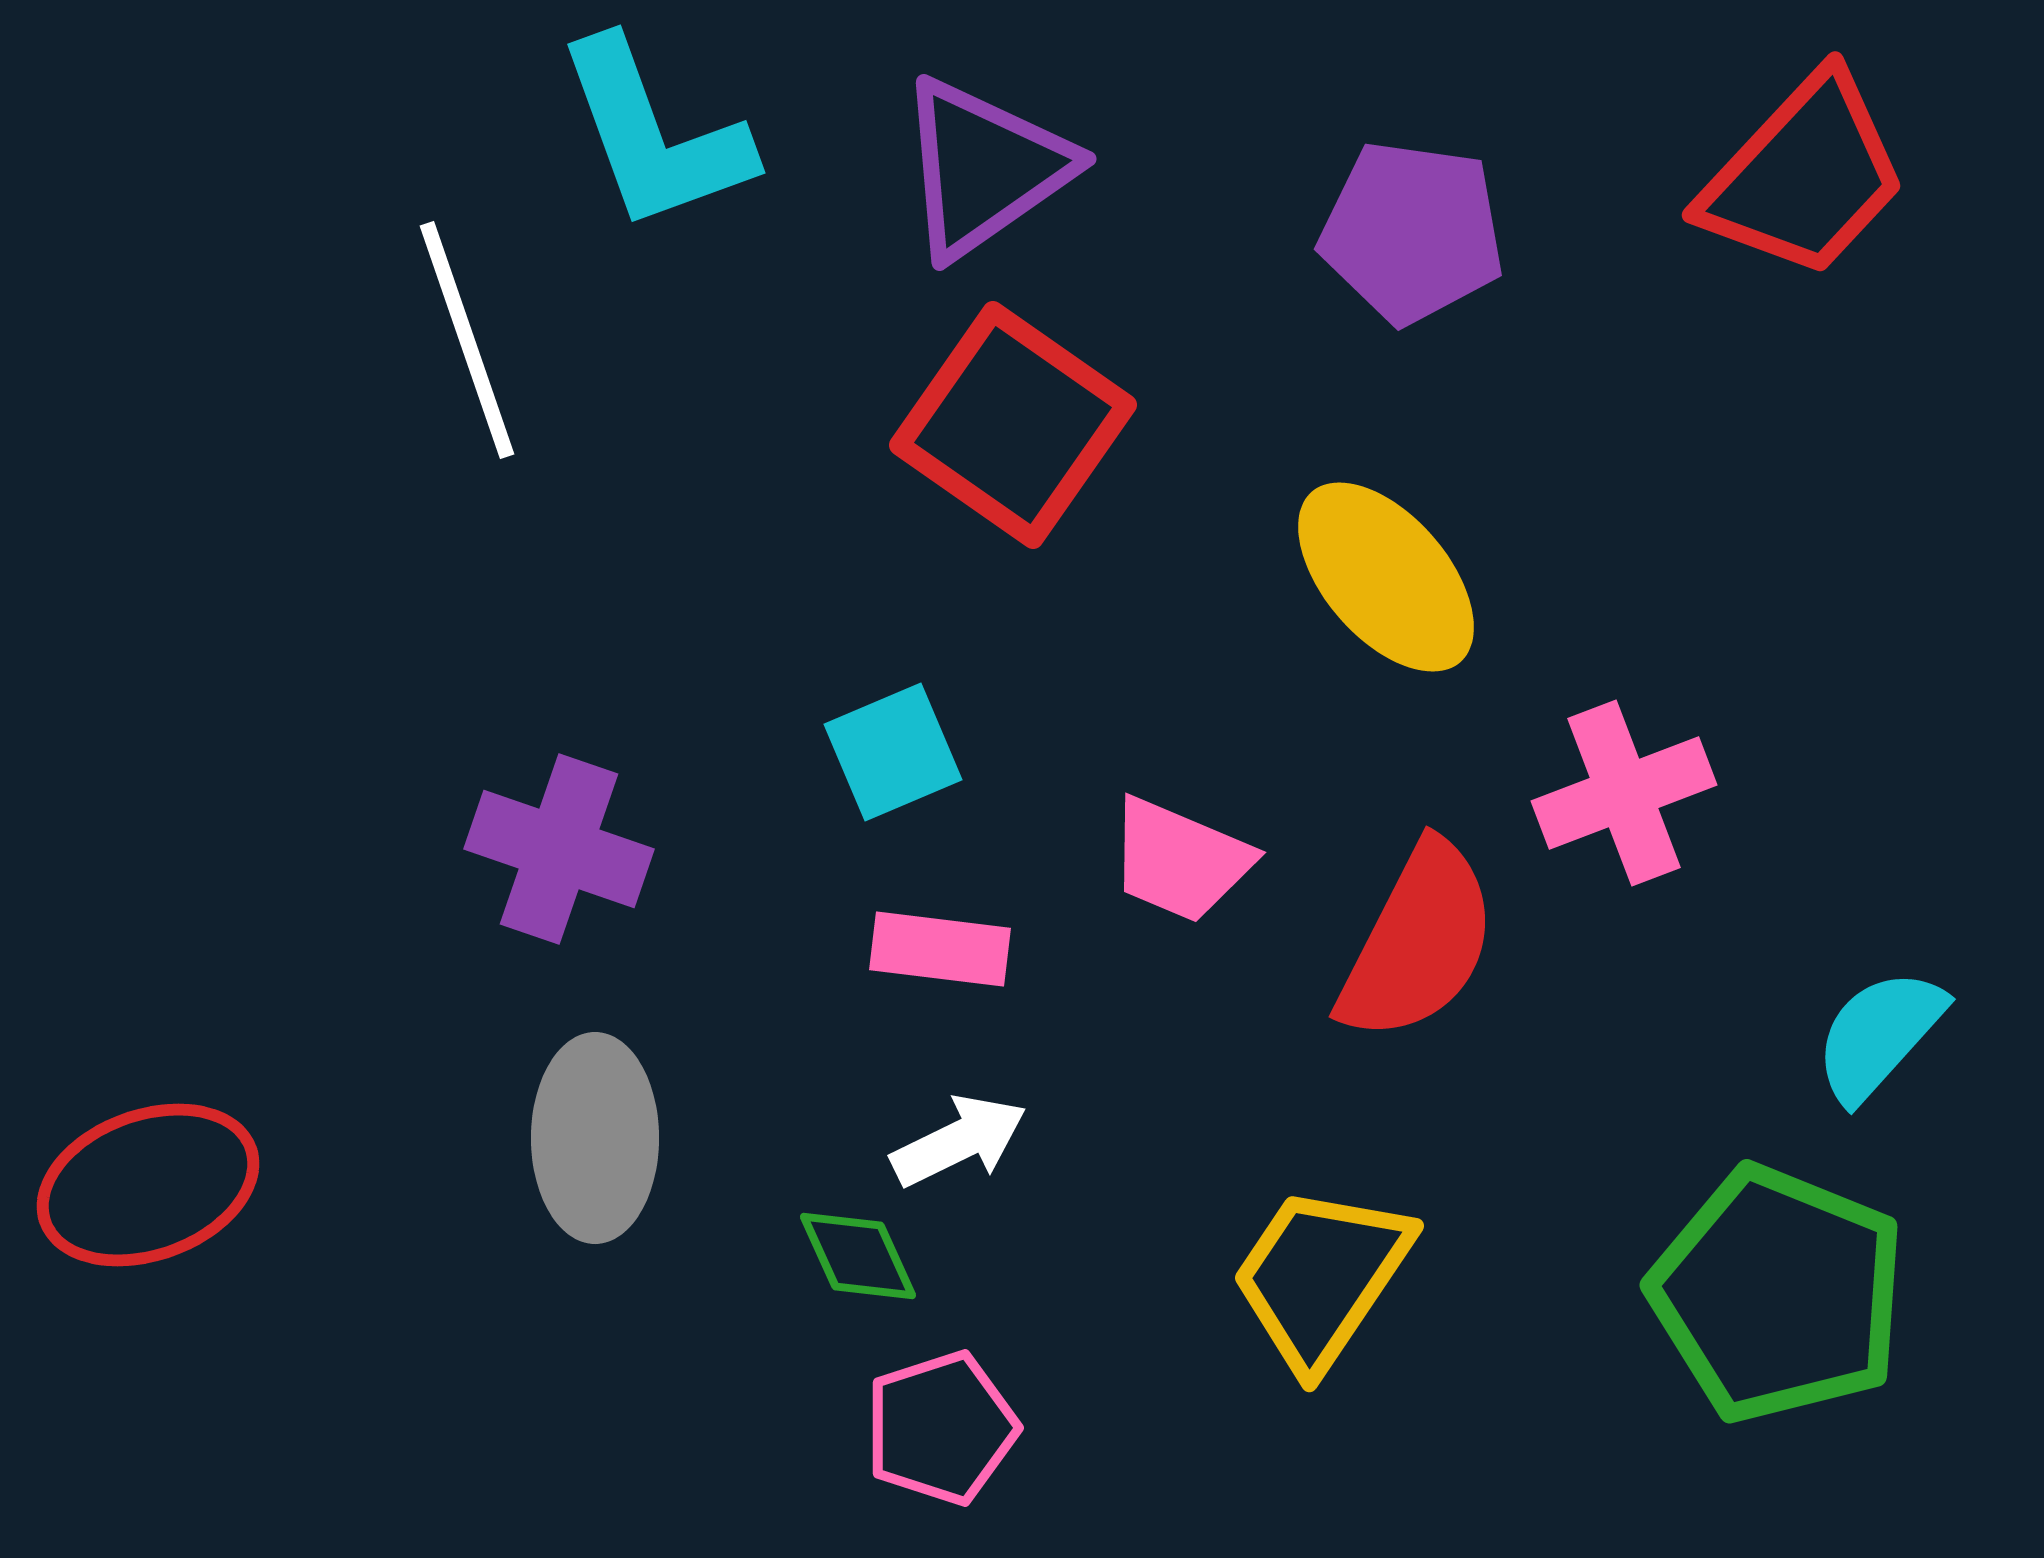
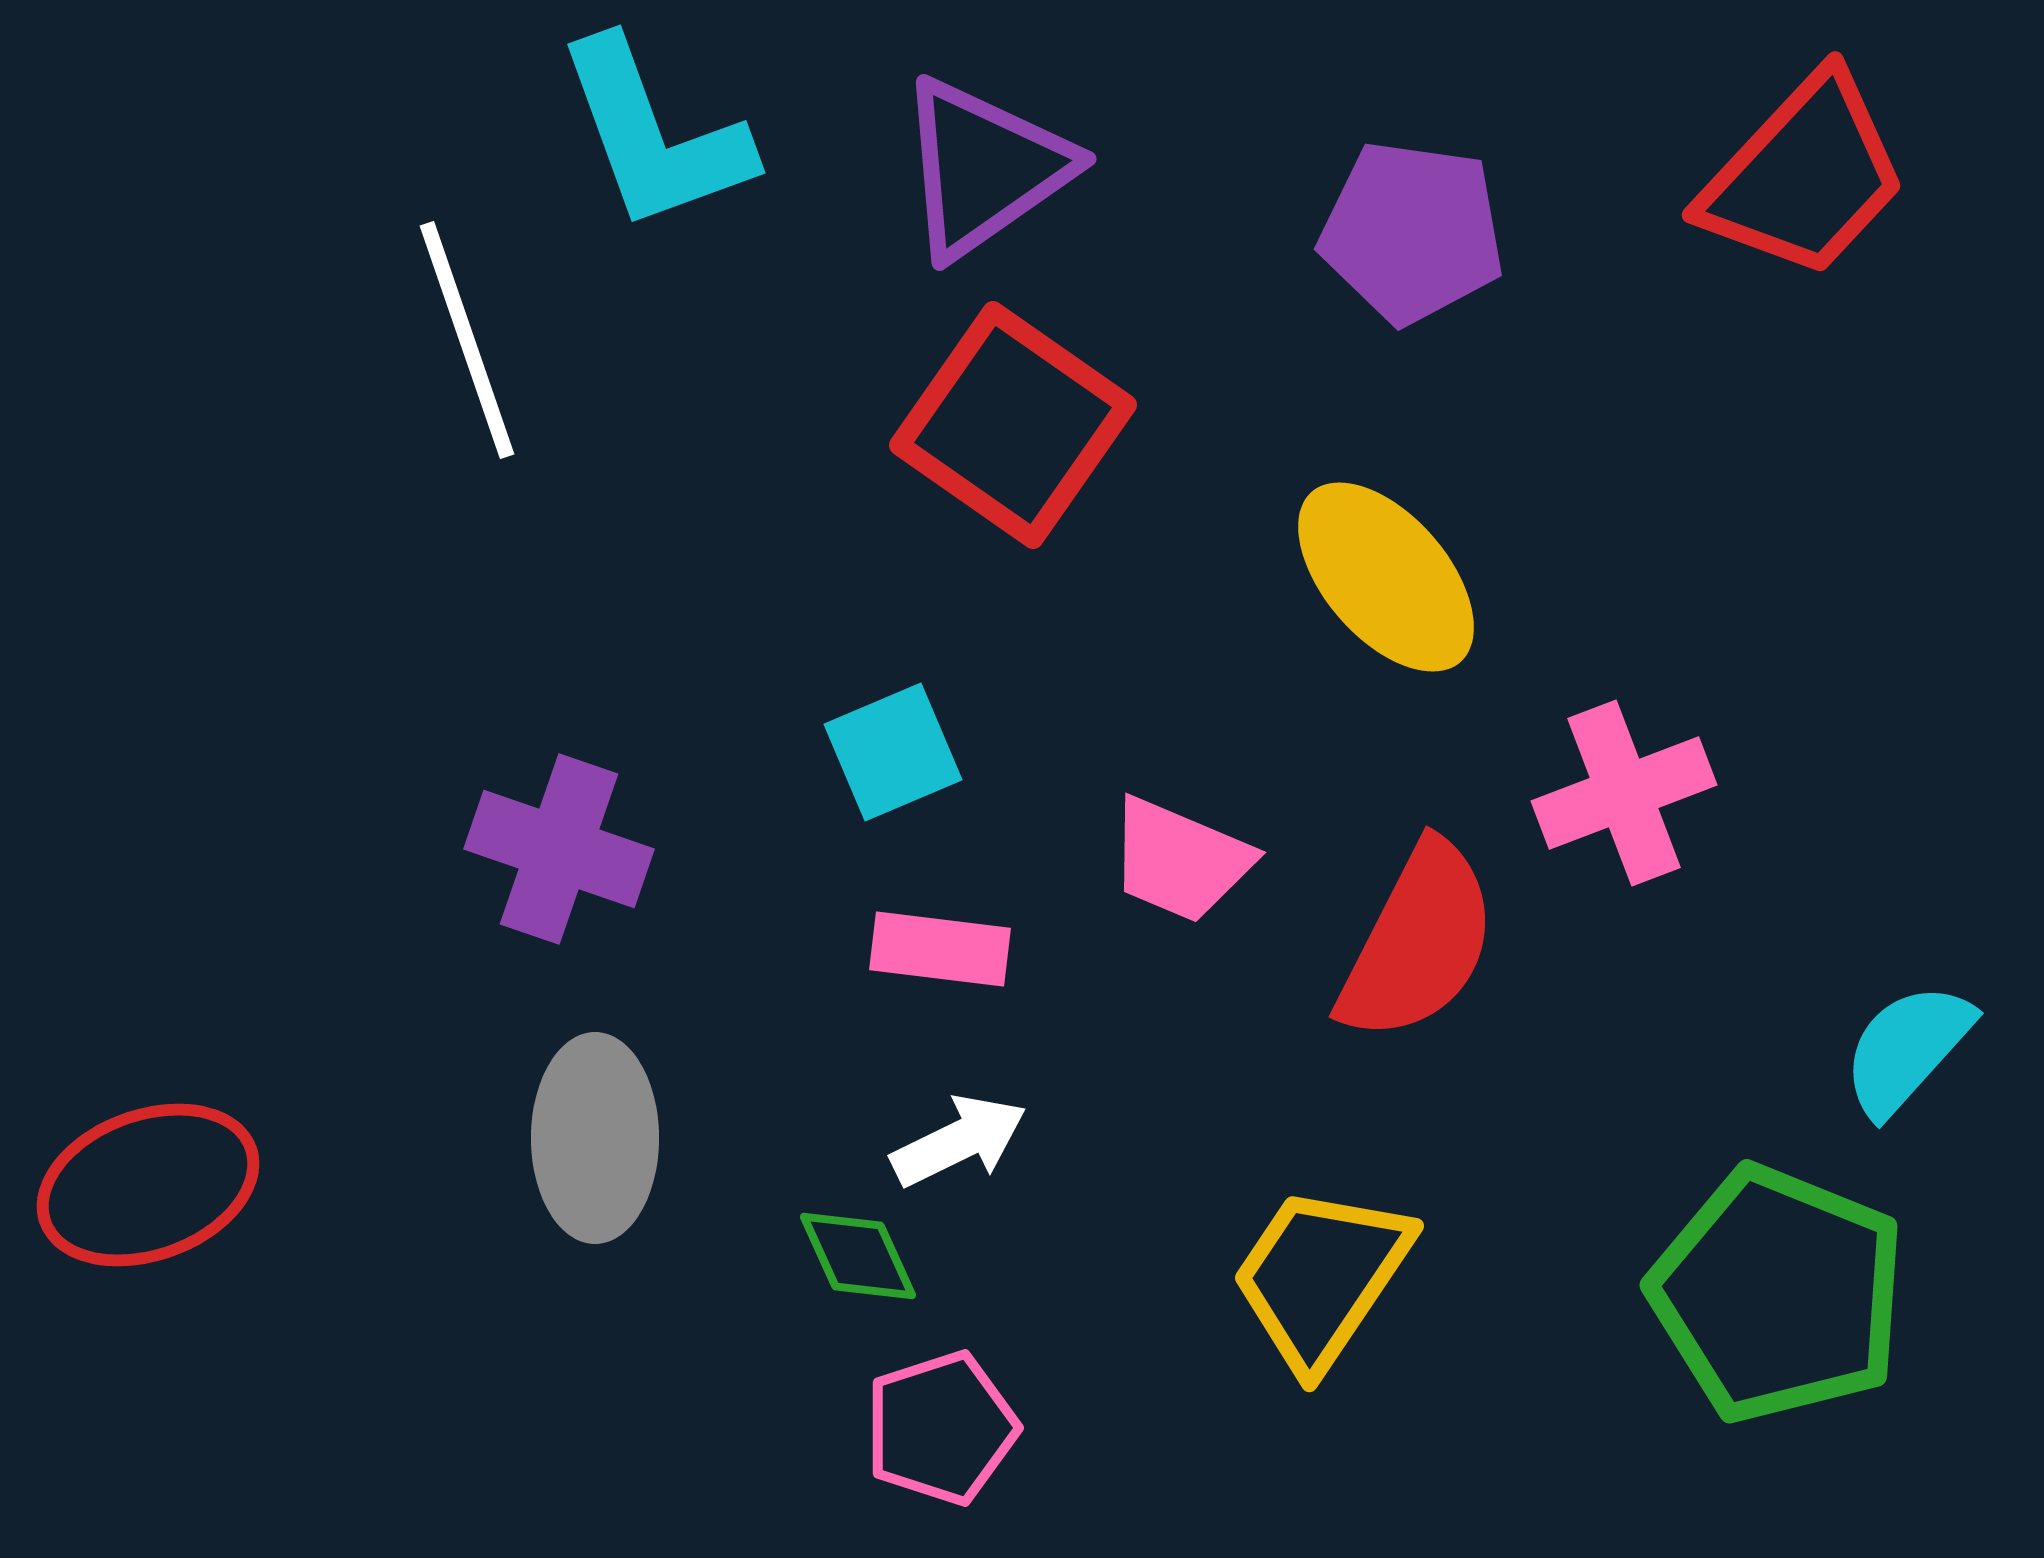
cyan semicircle: moved 28 px right, 14 px down
